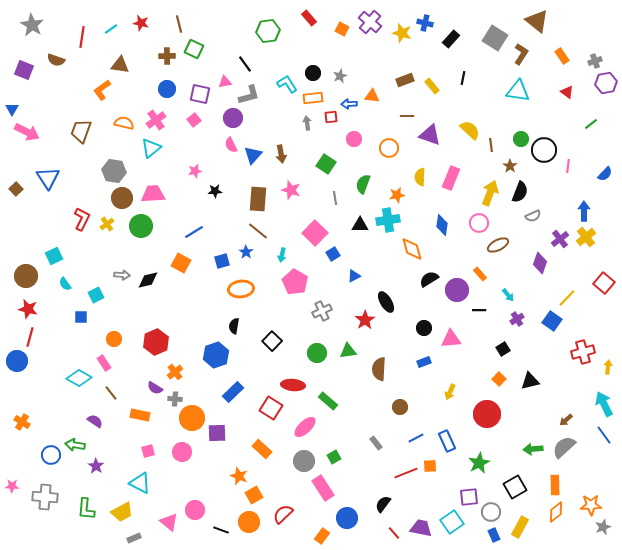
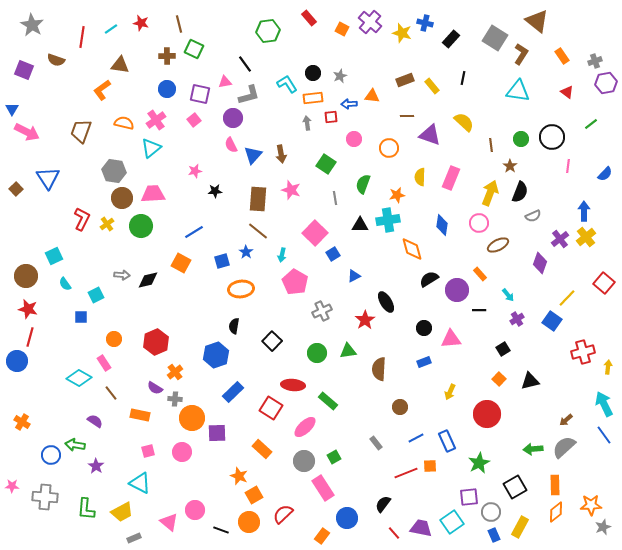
yellow semicircle at (470, 130): moved 6 px left, 8 px up
black circle at (544, 150): moved 8 px right, 13 px up
